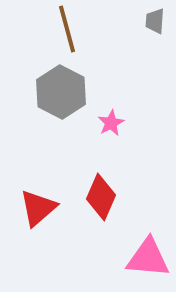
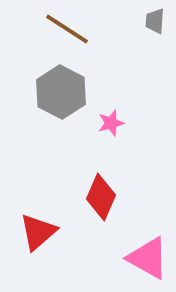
brown line: rotated 42 degrees counterclockwise
pink star: rotated 12 degrees clockwise
red triangle: moved 24 px down
pink triangle: rotated 24 degrees clockwise
